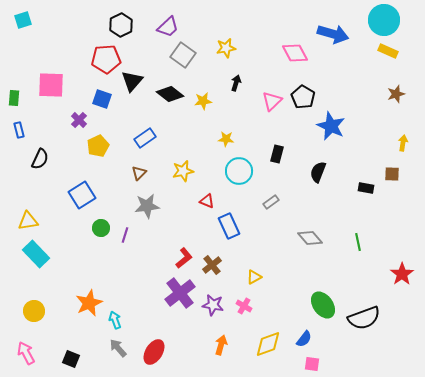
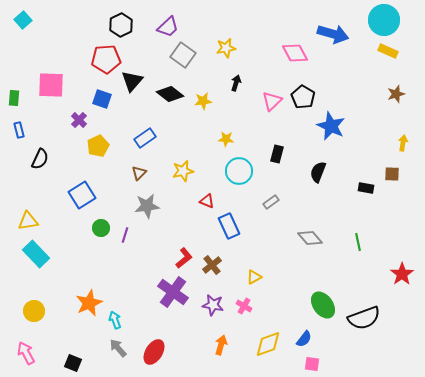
cyan square at (23, 20): rotated 24 degrees counterclockwise
purple cross at (180, 293): moved 7 px left, 1 px up; rotated 16 degrees counterclockwise
black square at (71, 359): moved 2 px right, 4 px down
